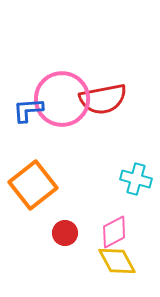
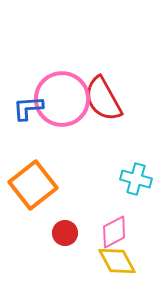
red semicircle: rotated 72 degrees clockwise
blue L-shape: moved 2 px up
